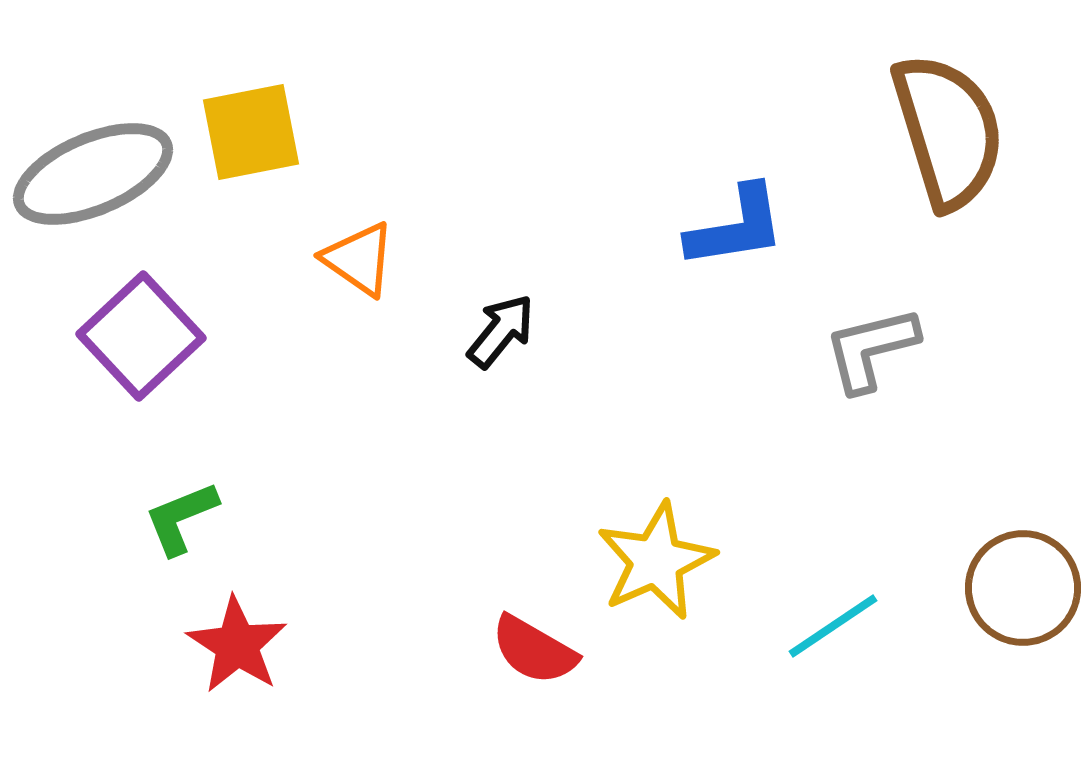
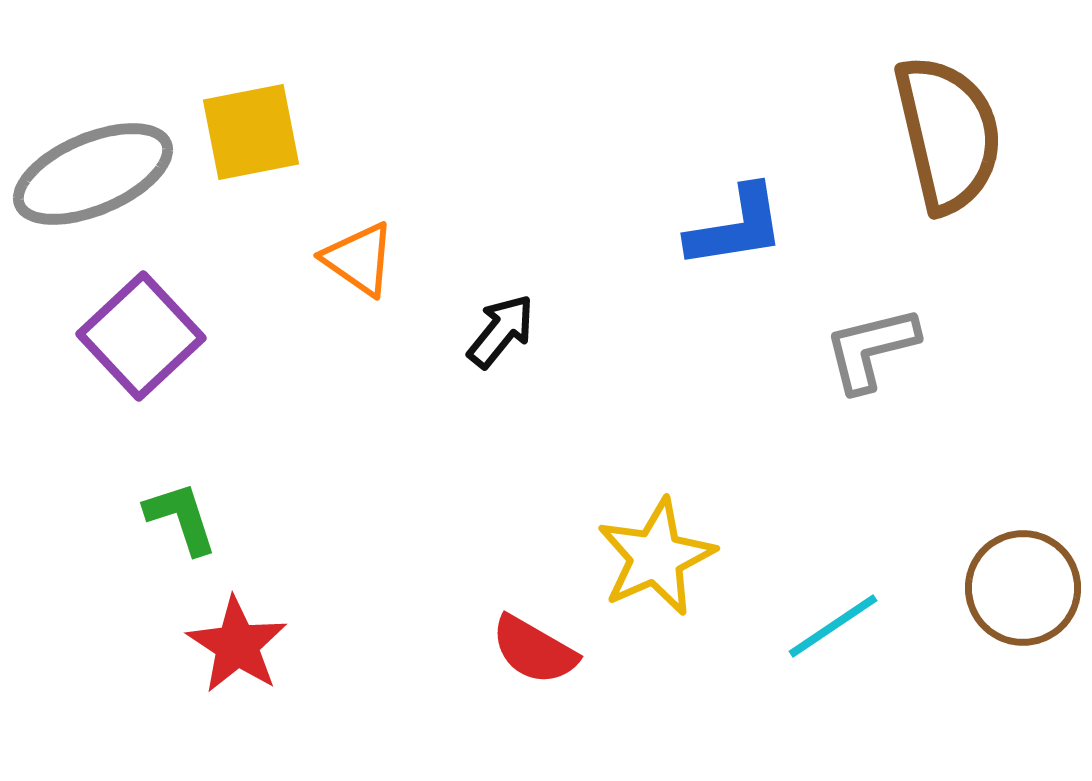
brown semicircle: moved 3 px down; rotated 4 degrees clockwise
green L-shape: rotated 94 degrees clockwise
yellow star: moved 4 px up
